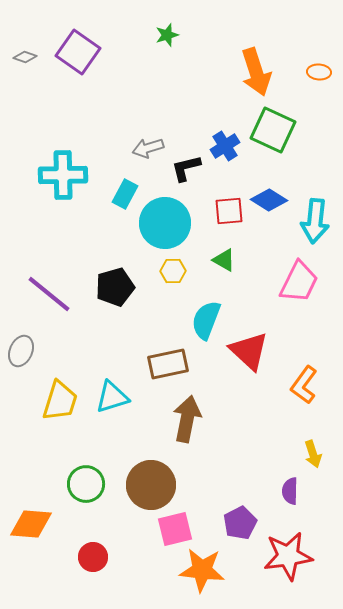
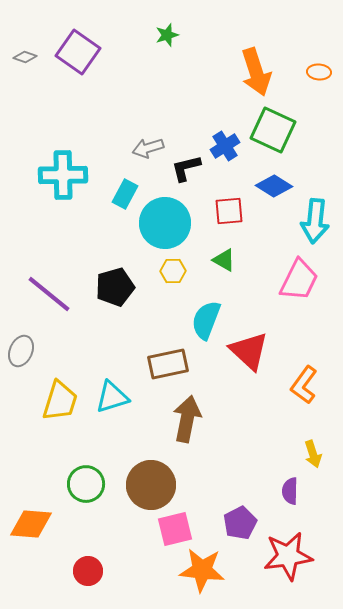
blue diamond: moved 5 px right, 14 px up
pink trapezoid: moved 2 px up
red circle: moved 5 px left, 14 px down
